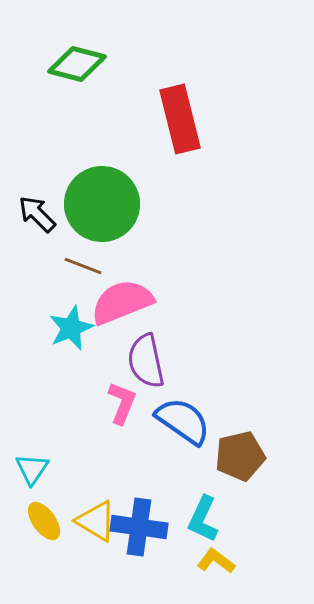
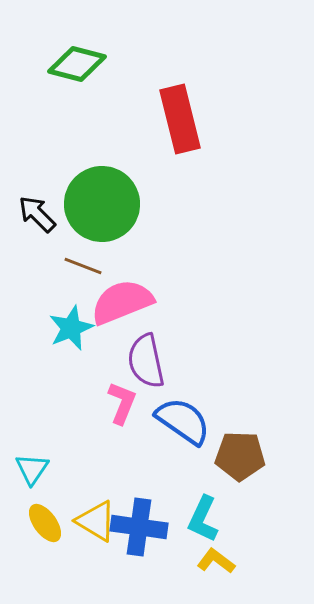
brown pentagon: rotated 15 degrees clockwise
yellow ellipse: moved 1 px right, 2 px down
